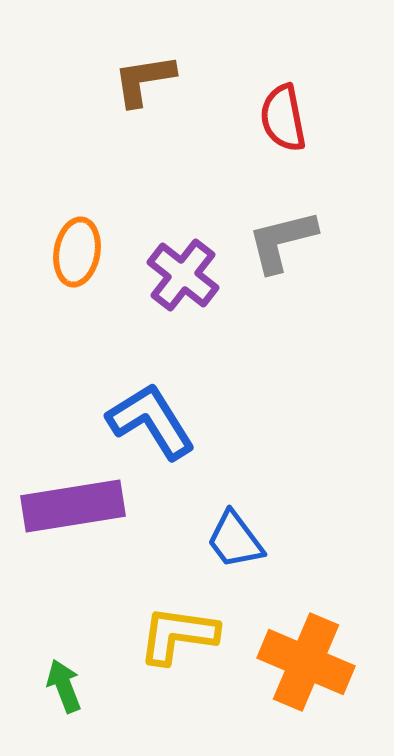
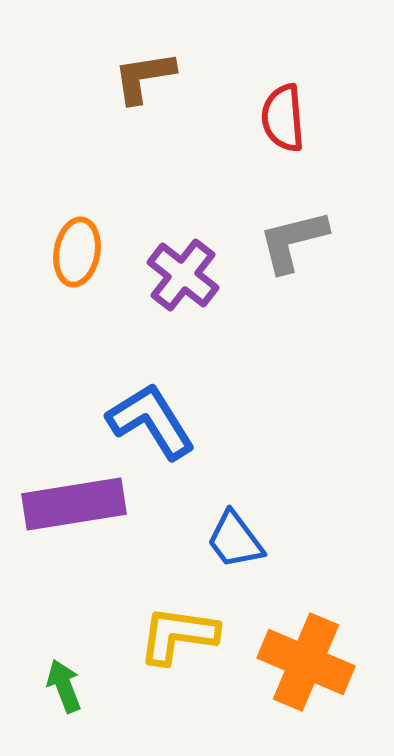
brown L-shape: moved 3 px up
red semicircle: rotated 6 degrees clockwise
gray L-shape: moved 11 px right
purple rectangle: moved 1 px right, 2 px up
